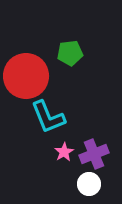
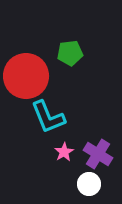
purple cross: moved 4 px right; rotated 36 degrees counterclockwise
